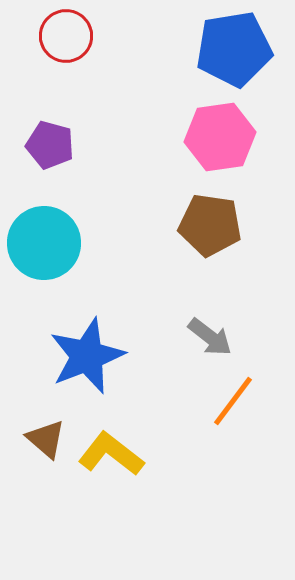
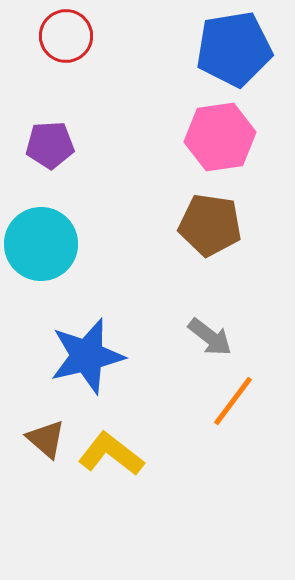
purple pentagon: rotated 18 degrees counterclockwise
cyan circle: moved 3 px left, 1 px down
blue star: rotated 8 degrees clockwise
